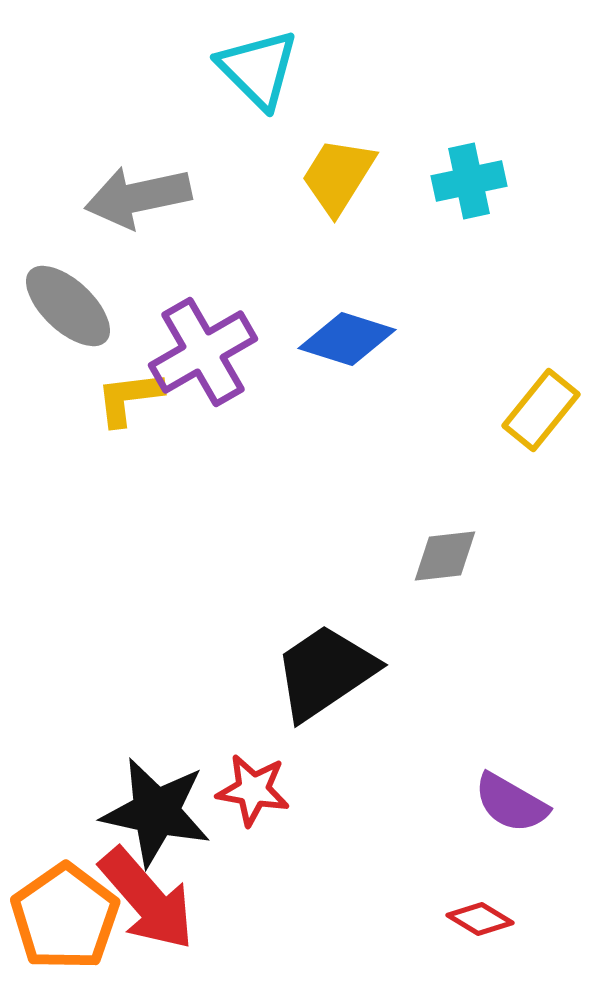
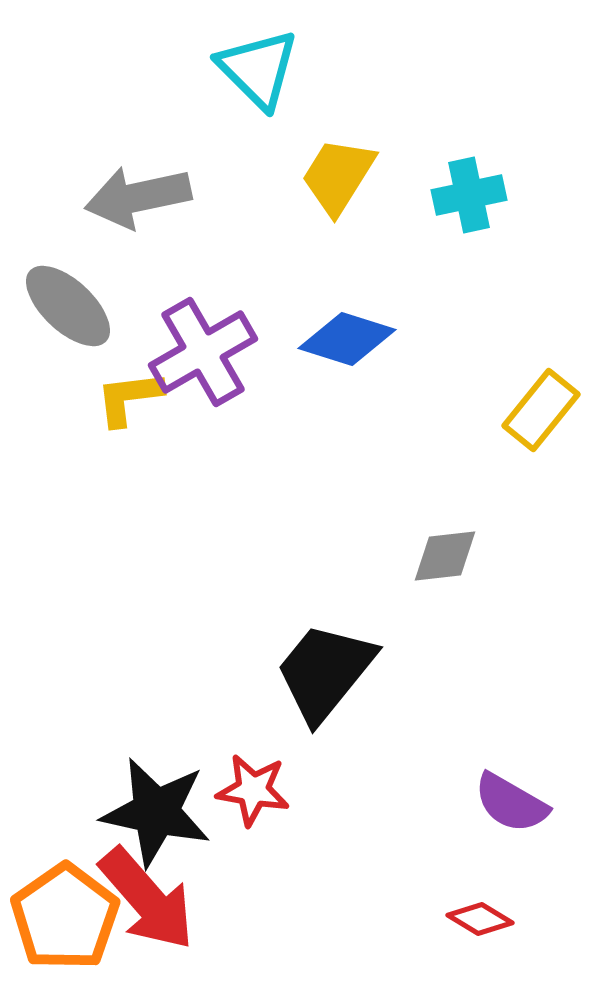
cyan cross: moved 14 px down
black trapezoid: rotated 17 degrees counterclockwise
